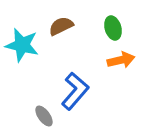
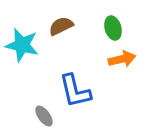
orange arrow: moved 1 px right, 1 px up
blue L-shape: rotated 126 degrees clockwise
